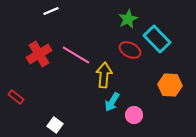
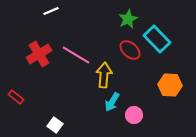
red ellipse: rotated 15 degrees clockwise
